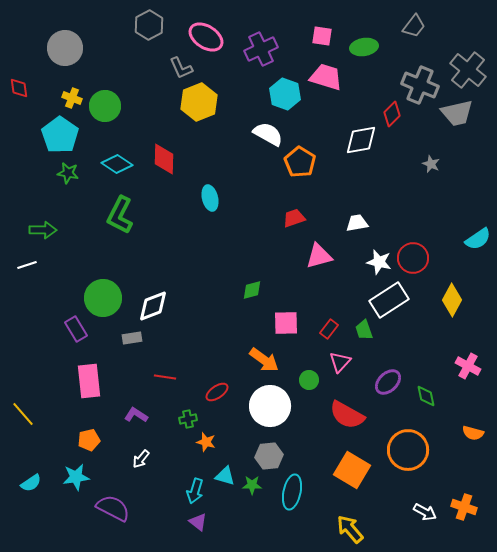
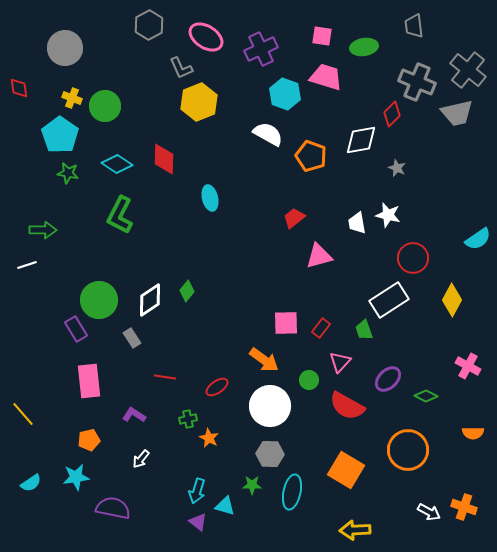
gray trapezoid at (414, 26): rotated 135 degrees clockwise
gray cross at (420, 85): moved 3 px left, 3 px up
orange pentagon at (300, 162): moved 11 px right, 6 px up; rotated 12 degrees counterclockwise
gray star at (431, 164): moved 34 px left, 4 px down
red trapezoid at (294, 218): rotated 20 degrees counterclockwise
white trapezoid at (357, 223): rotated 90 degrees counterclockwise
white star at (379, 262): moved 9 px right, 47 px up
green diamond at (252, 290): moved 65 px left, 1 px down; rotated 35 degrees counterclockwise
green circle at (103, 298): moved 4 px left, 2 px down
white diamond at (153, 306): moved 3 px left, 6 px up; rotated 12 degrees counterclockwise
red rectangle at (329, 329): moved 8 px left, 1 px up
gray rectangle at (132, 338): rotated 66 degrees clockwise
purple ellipse at (388, 382): moved 3 px up
red ellipse at (217, 392): moved 5 px up
green diamond at (426, 396): rotated 50 degrees counterclockwise
purple L-shape at (136, 415): moved 2 px left
red semicircle at (347, 415): moved 9 px up
orange semicircle at (473, 433): rotated 15 degrees counterclockwise
orange star at (206, 442): moved 3 px right, 4 px up; rotated 12 degrees clockwise
gray hexagon at (269, 456): moved 1 px right, 2 px up; rotated 8 degrees clockwise
orange square at (352, 470): moved 6 px left
cyan triangle at (225, 476): moved 30 px down
cyan arrow at (195, 491): moved 2 px right
purple semicircle at (113, 508): rotated 16 degrees counterclockwise
white arrow at (425, 512): moved 4 px right
yellow arrow at (350, 529): moved 5 px right, 1 px down; rotated 52 degrees counterclockwise
